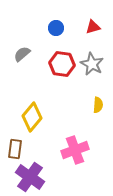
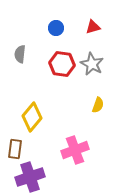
gray semicircle: moved 2 px left; rotated 42 degrees counterclockwise
yellow semicircle: rotated 14 degrees clockwise
purple cross: rotated 36 degrees clockwise
